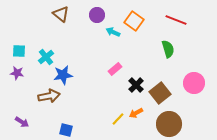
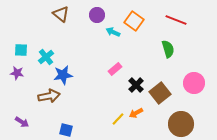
cyan square: moved 2 px right, 1 px up
brown circle: moved 12 px right
